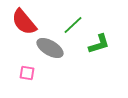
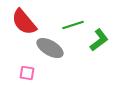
green line: rotated 25 degrees clockwise
green L-shape: moved 4 px up; rotated 20 degrees counterclockwise
